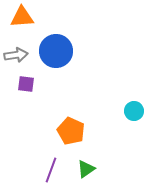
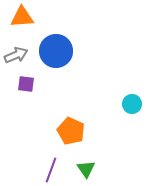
gray arrow: rotated 15 degrees counterclockwise
cyan circle: moved 2 px left, 7 px up
green triangle: rotated 30 degrees counterclockwise
